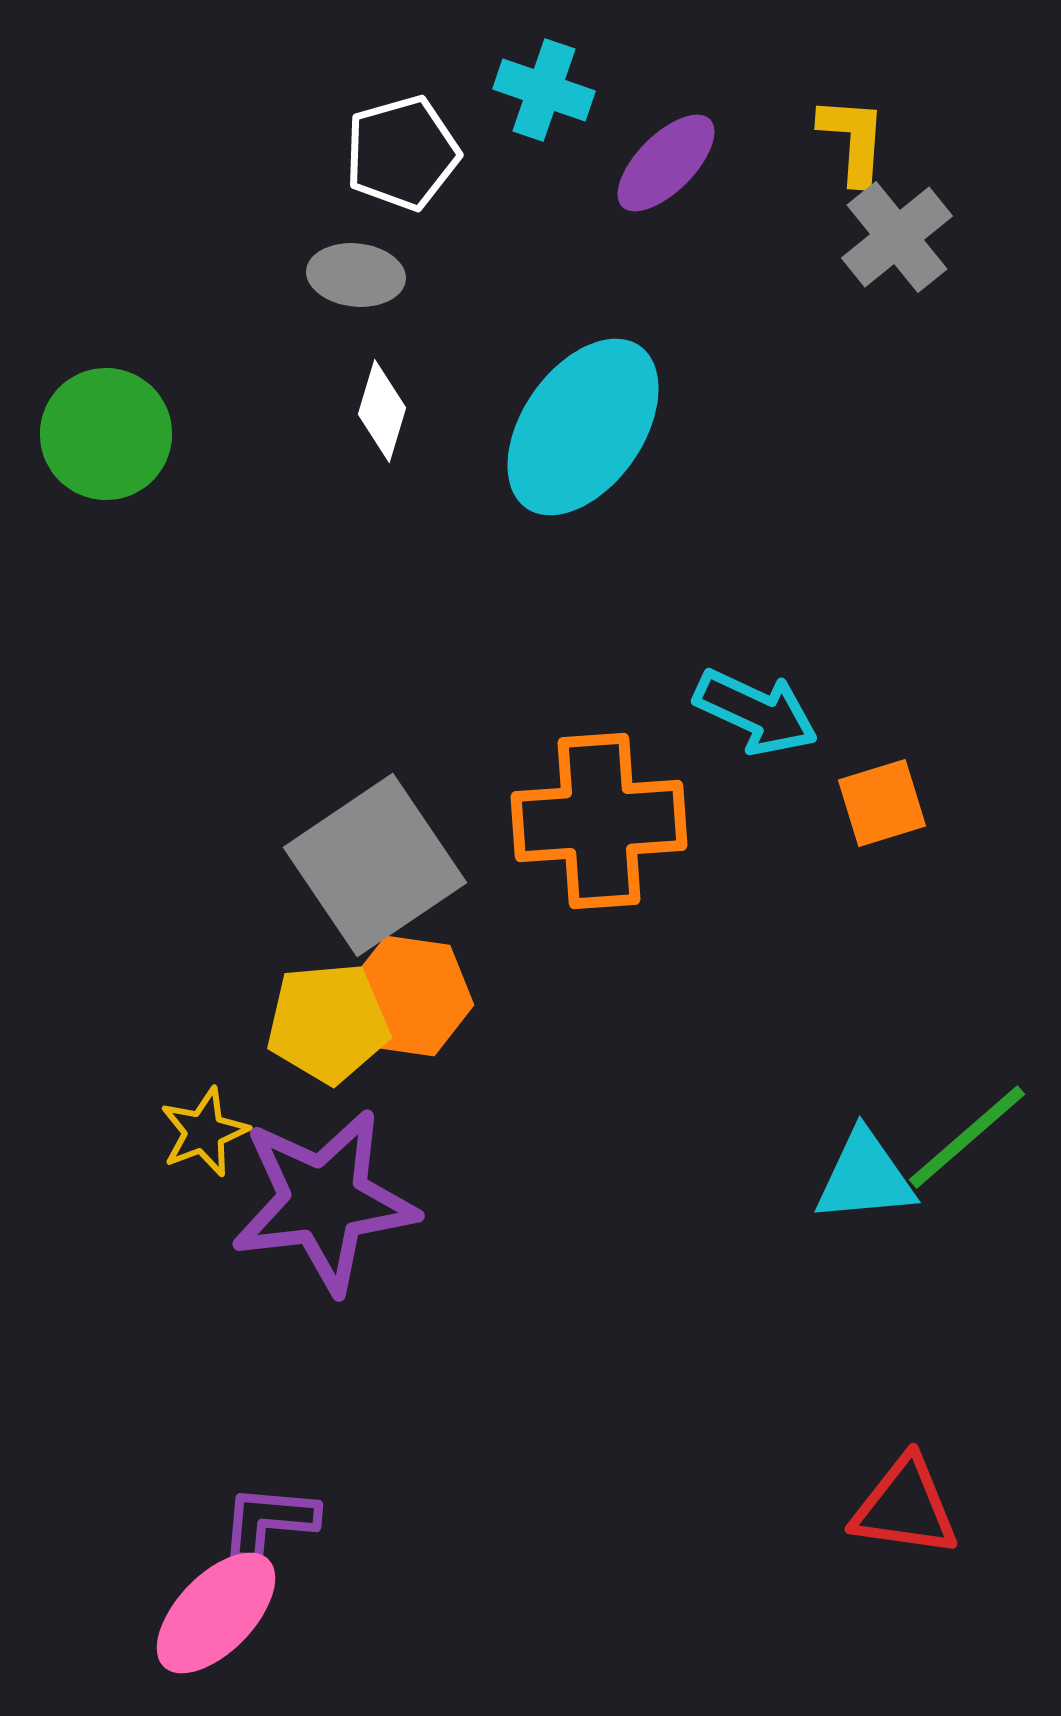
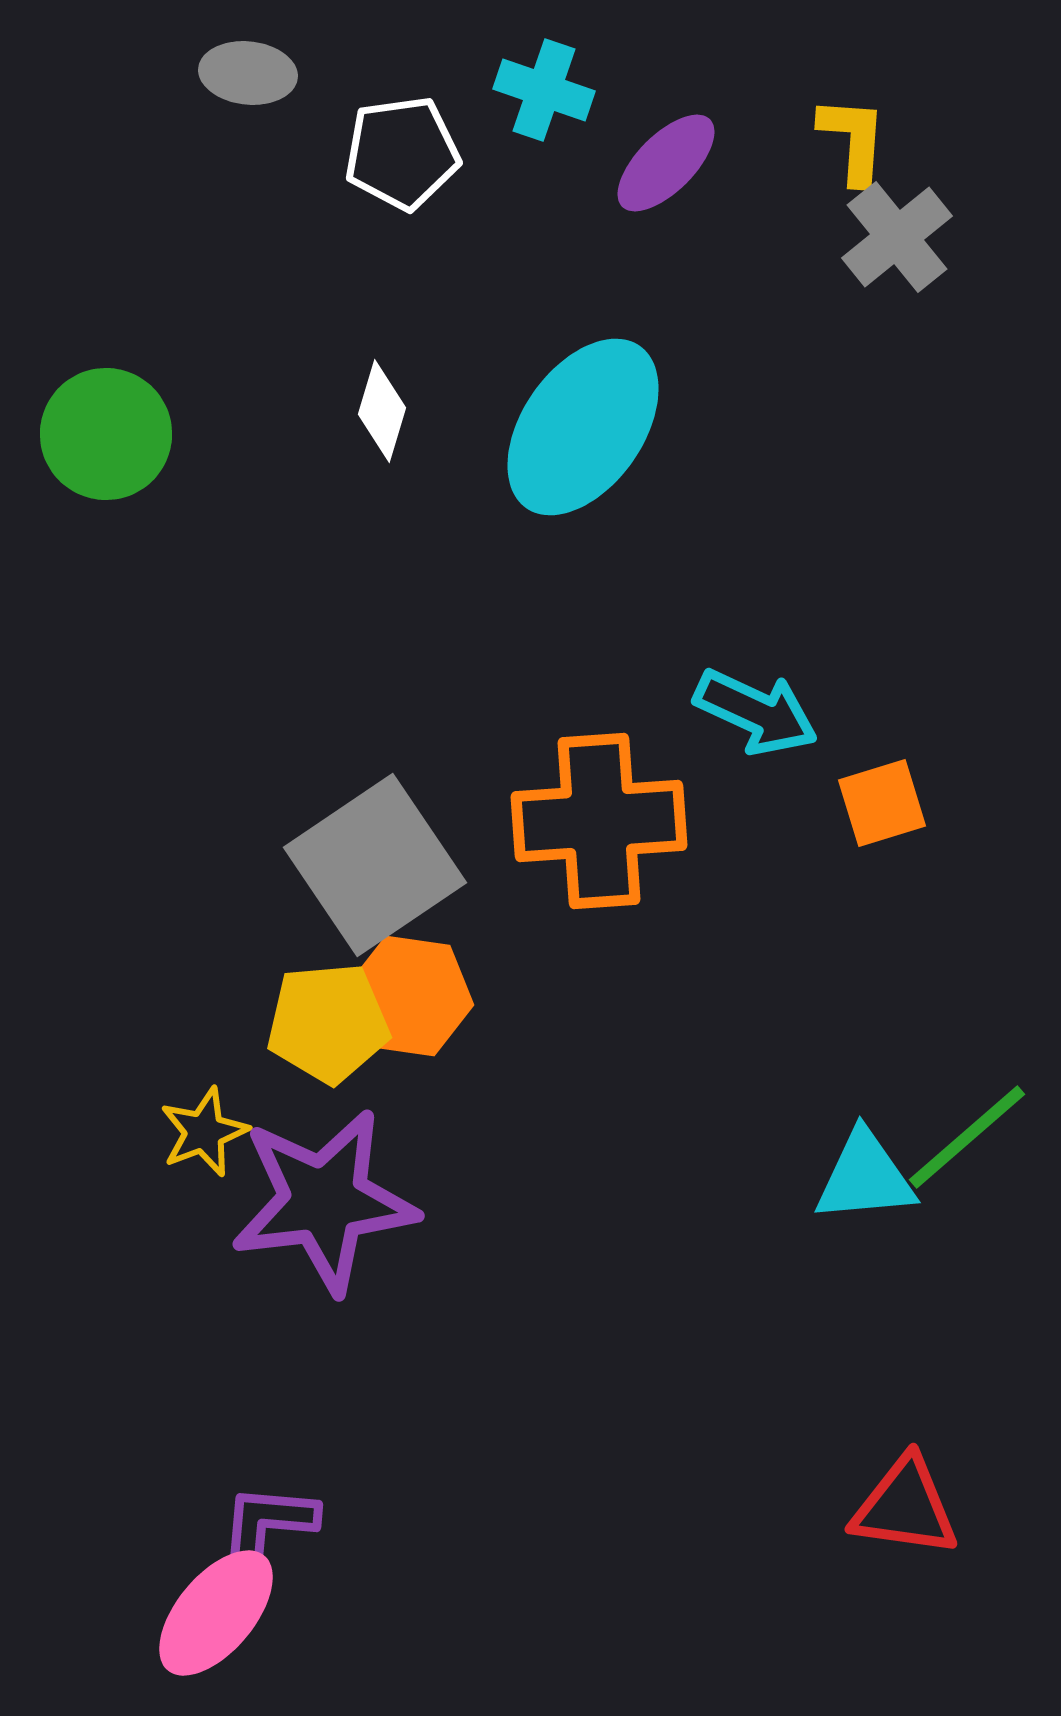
white pentagon: rotated 8 degrees clockwise
gray ellipse: moved 108 px left, 202 px up
pink ellipse: rotated 4 degrees counterclockwise
